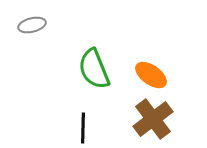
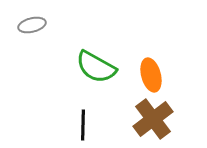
green semicircle: moved 2 px right, 2 px up; rotated 39 degrees counterclockwise
orange ellipse: rotated 40 degrees clockwise
black line: moved 3 px up
